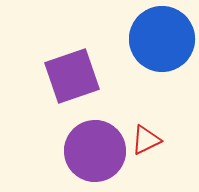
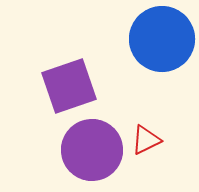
purple square: moved 3 px left, 10 px down
purple circle: moved 3 px left, 1 px up
